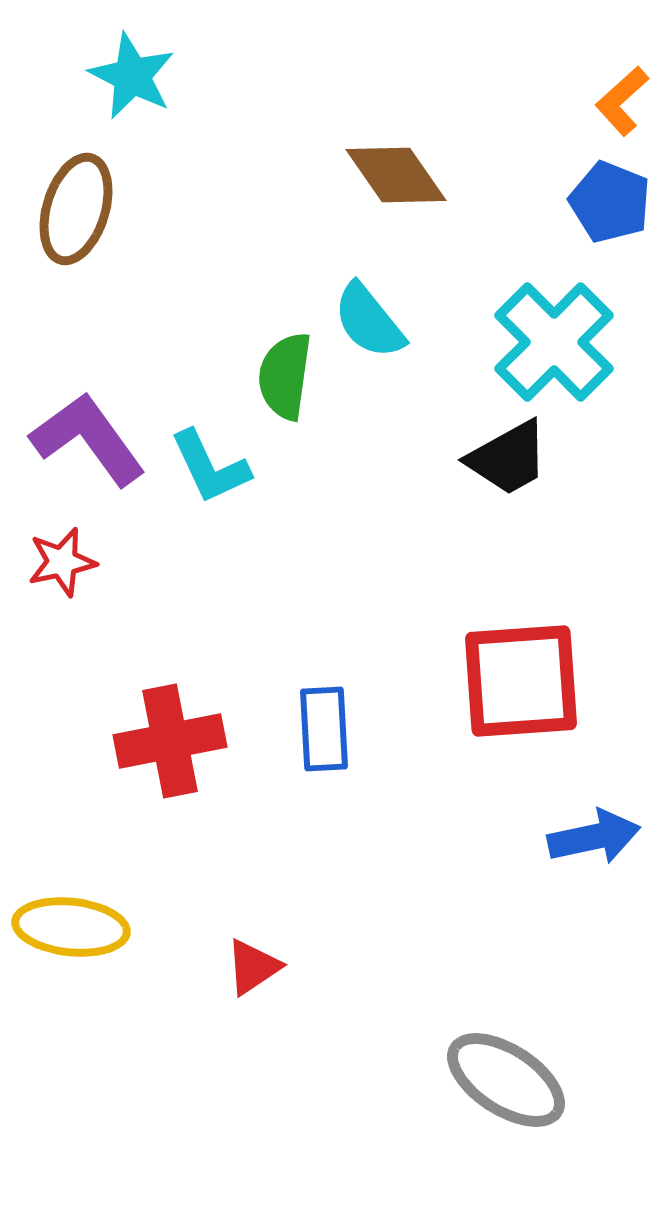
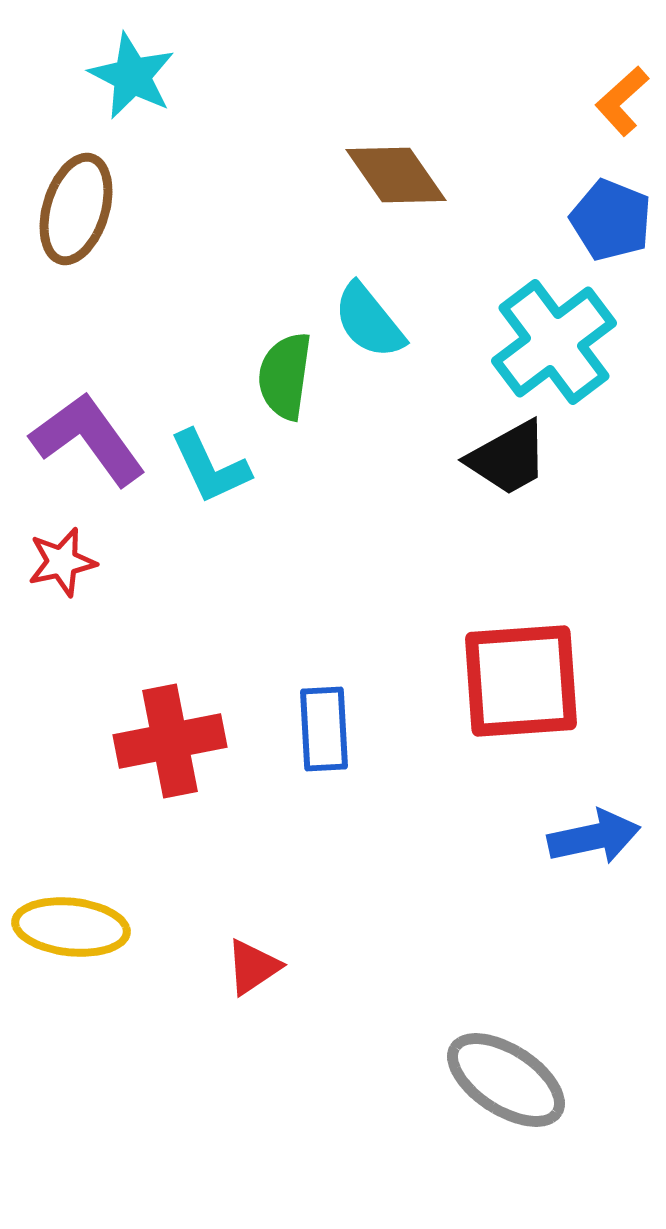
blue pentagon: moved 1 px right, 18 px down
cyan cross: rotated 8 degrees clockwise
